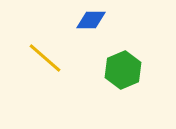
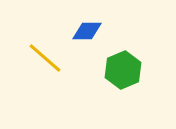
blue diamond: moved 4 px left, 11 px down
